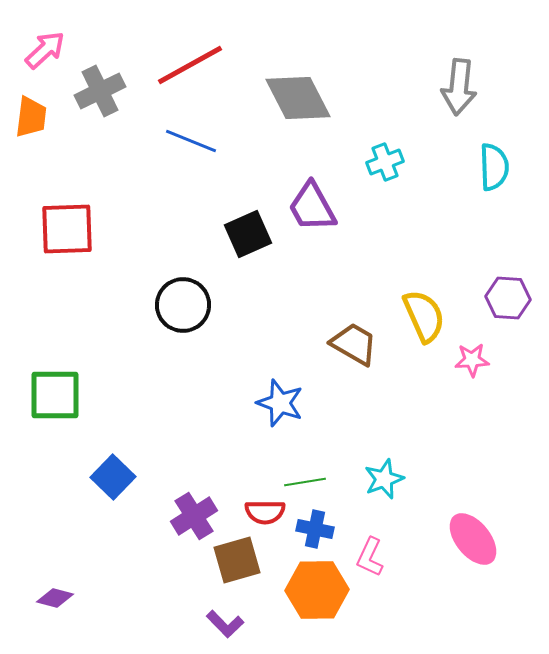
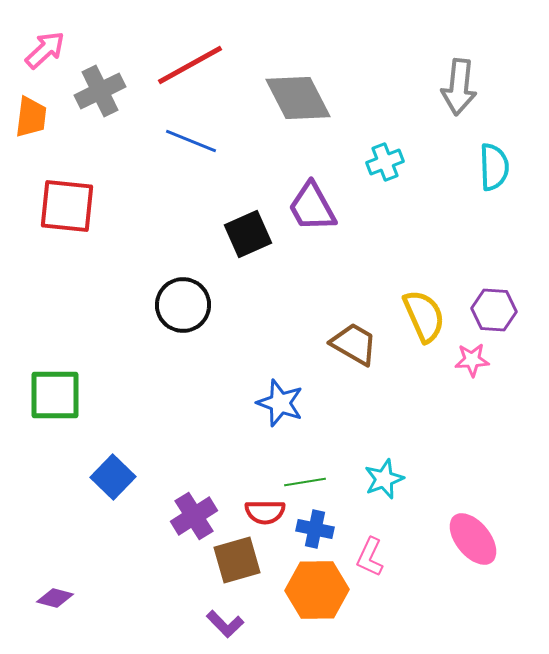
red square: moved 23 px up; rotated 8 degrees clockwise
purple hexagon: moved 14 px left, 12 px down
